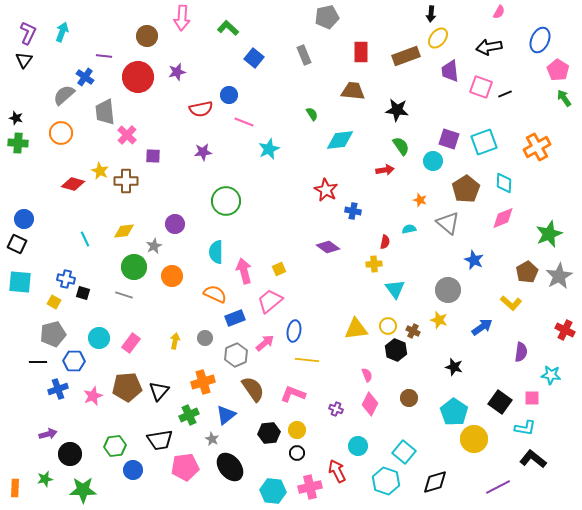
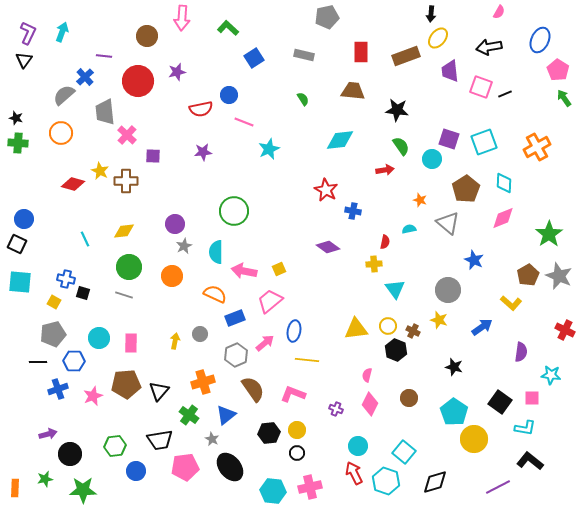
gray rectangle at (304, 55): rotated 54 degrees counterclockwise
blue square at (254, 58): rotated 18 degrees clockwise
blue cross at (85, 77): rotated 12 degrees clockwise
red circle at (138, 77): moved 4 px down
green semicircle at (312, 114): moved 9 px left, 15 px up
cyan circle at (433, 161): moved 1 px left, 2 px up
green circle at (226, 201): moved 8 px right, 10 px down
green star at (549, 234): rotated 12 degrees counterclockwise
gray star at (154, 246): moved 30 px right
green circle at (134, 267): moved 5 px left
pink arrow at (244, 271): rotated 65 degrees counterclockwise
brown pentagon at (527, 272): moved 1 px right, 3 px down
gray star at (559, 276): rotated 20 degrees counterclockwise
gray circle at (205, 338): moved 5 px left, 4 px up
pink rectangle at (131, 343): rotated 36 degrees counterclockwise
pink semicircle at (367, 375): rotated 144 degrees counterclockwise
brown pentagon at (127, 387): moved 1 px left, 3 px up
green cross at (189, 415): rotated 30 degrees counterclockwise
black L-shape at (533, 459): moved 3 px left, 2 px down
blue circle at (133, 470): moved 3 px right, 1 px down
red arrow at (337, 471): moved 17 px right, 2 px down
